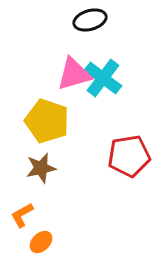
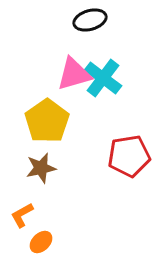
yellow pentagon: rotated 18 degrees clockwise
